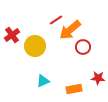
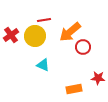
red line: moved 12 px left; rotated 24 degrees clockwise
orange arrow: moved 2 px down
red cross: moved 1 px left
yellow circle: moved 10 px up
cyan triangle: moved 16 px up; rotated 48 degrees clockwise
